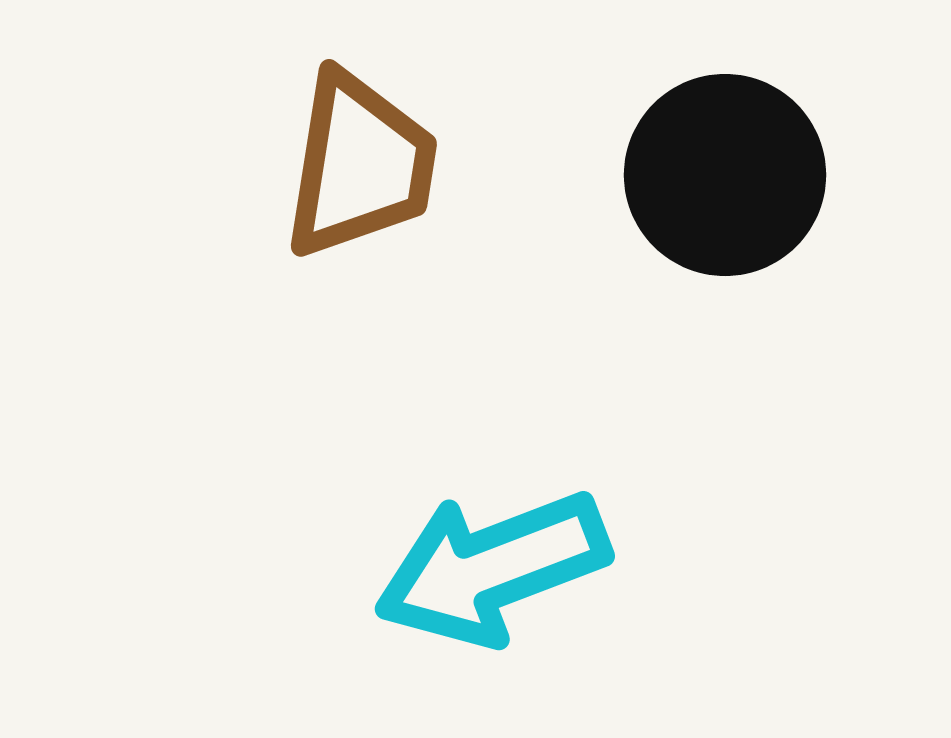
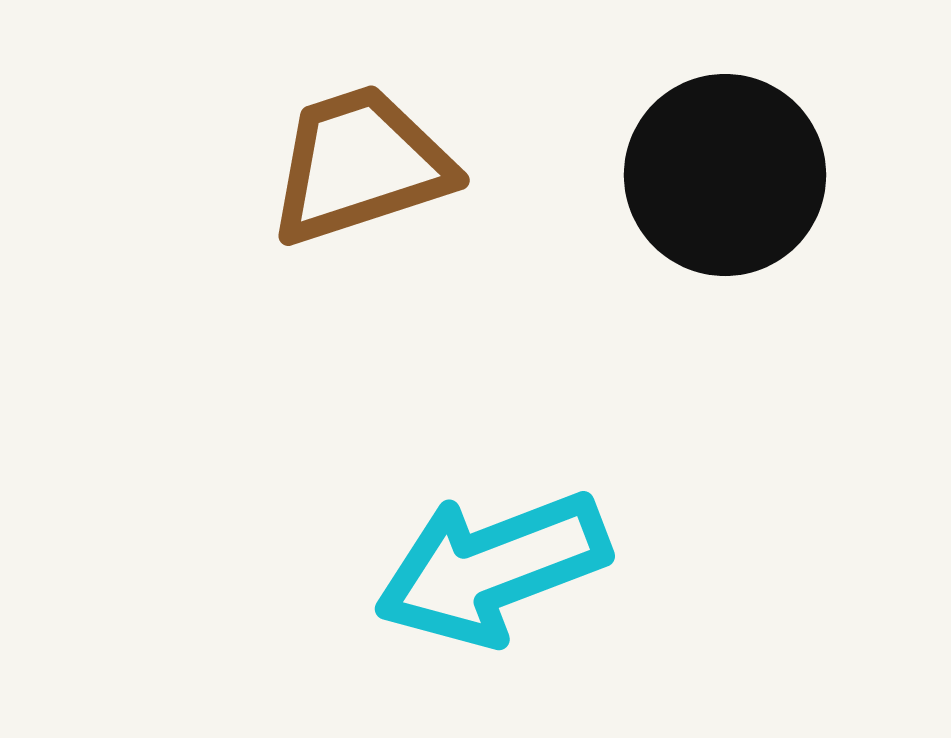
brown trapezoid: rotated 117 degrees counterclockwise
